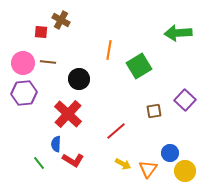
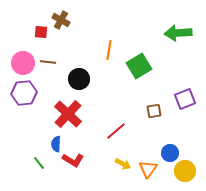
purple square: moved 1 px up; rotated 25 degrees clockwise
